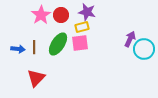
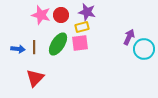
pink star: rotated 24 degrees counterclockwise
purple arrow: moved 1 px left, 2 px up
red triangle: moved 1 px left
